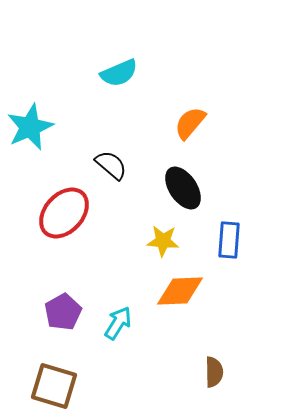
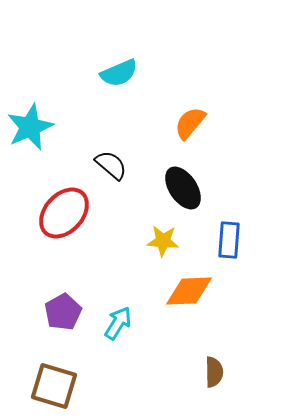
orange diamond: moved 9 px right
